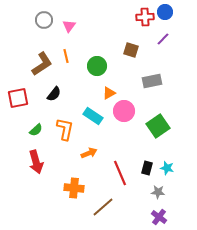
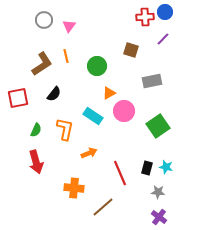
green semicircle: rotated 24 degrees counterclockwise
cyan star: moved 1 px left, 1 px up
